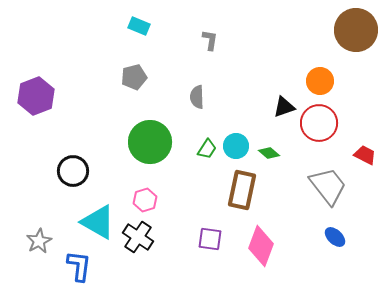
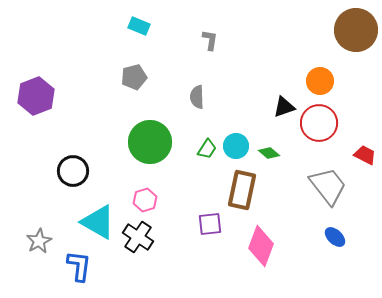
purple square: moved 15 px up; rotated 15 degrees counterclockwise
